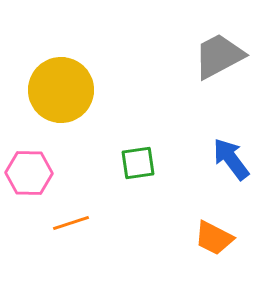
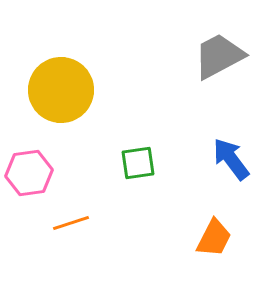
pink hexagon: rotated 9 degrees counterclockwise
orange trapezoid: rotated 90 degrees counterclockwise
